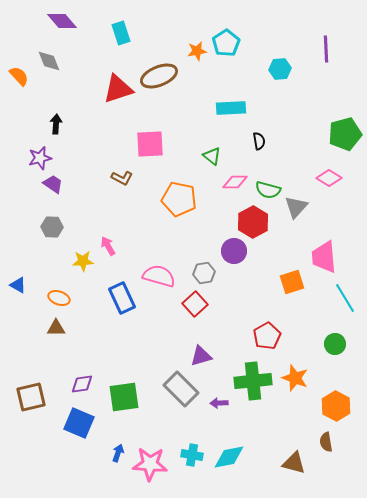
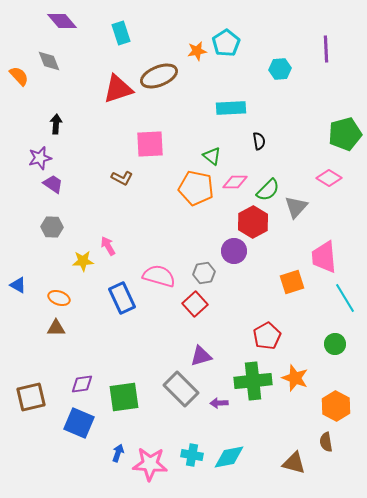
green semicircle at (268, 190): rotated 60 degrees counterclockwise
orange pentagon at (179, 199): moved 17 px right, 11 px up
